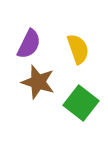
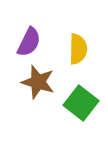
purple semicircle: moved 2 px up
yellow semicircle: rotated 20 degrees clockwise
